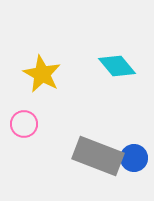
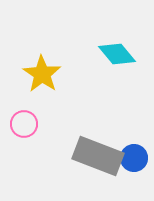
cyan diamond: moved 12 px up
yellow star: rotated 6 degrees clockwise
